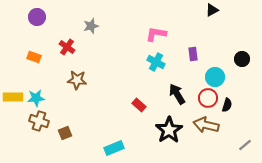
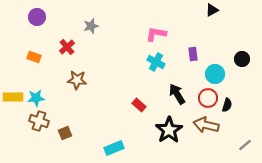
red cross: rotated 14 degrees clockwise
cyan circle: moved 3 px up
